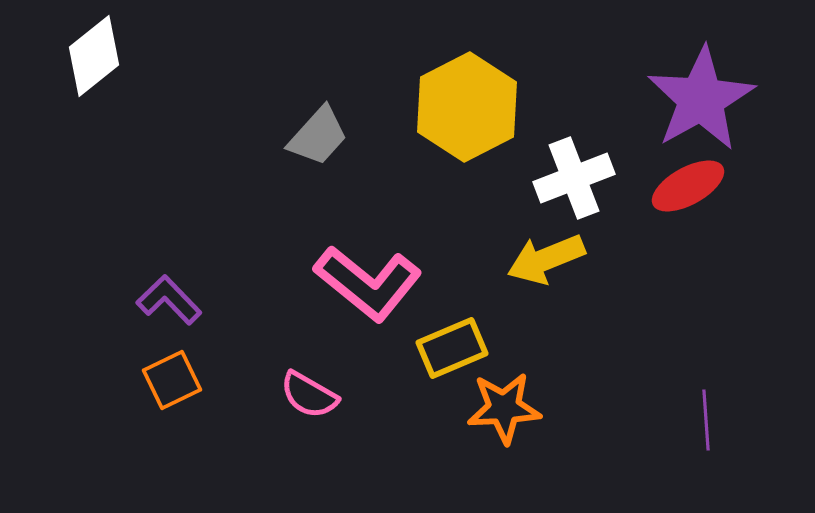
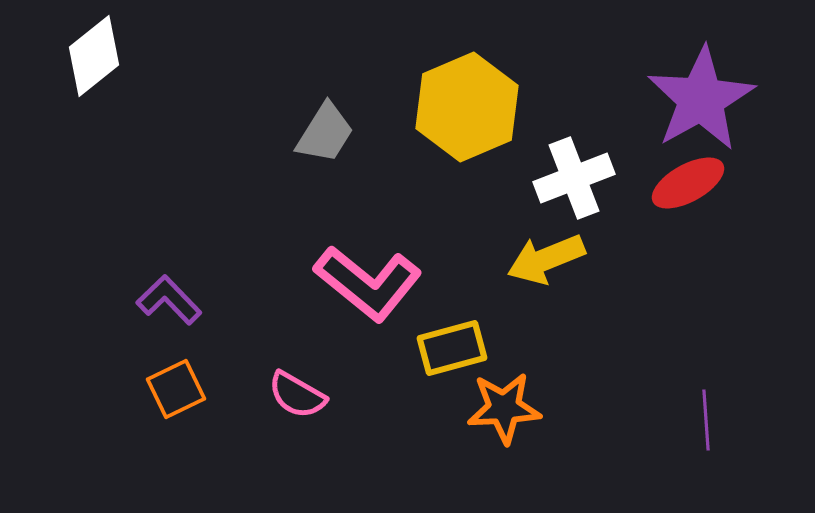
yellow hexagon: rotated 4 degrees clockwise
gray trapezoid: moved 7 px right, 3 px up; rotated 10 degrees counterclockwise
red ellipse: moved 3 px up
yellow rectangle: rotated 8 degrees clockwise
orange square: moved 4 px right, 9 px down
pink semicircle: moved 12 px left
